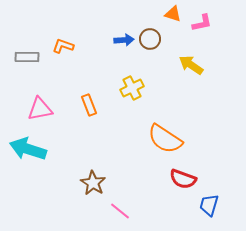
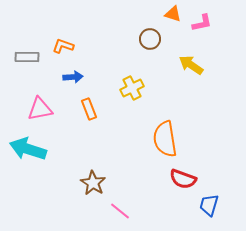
blue arrow: moved 51 px left, 37 px down
orange rectangle: moved 4 px down
orange semicircle: rotated 48 degrees clockwise
